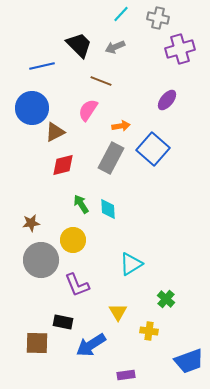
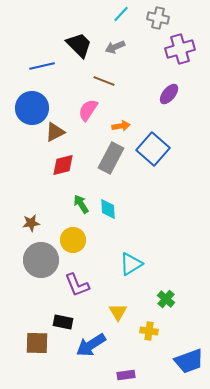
brown line: moved 3 px right
purple ellipse: moved 2 px right, 6 px up
